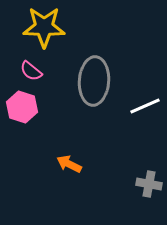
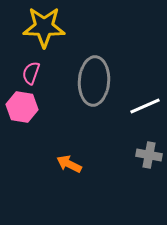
pink semicircle: moved 2 px down; rotated 70 degrees clockwise
pink hexagon: rotated 8 degrees counterclockwise
gray cross: moved 29 px up
